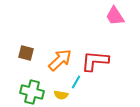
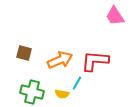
brown square: moved 2 px left
orange arrow: rotated 20 degrees clockwise
cyan line: moved 1 px right, 1 px down
yellow semicircle: moved 1 px right, 1 px up
